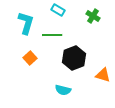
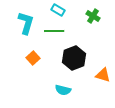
green line: moved 2 px right, 4 px up
orange square: moved 3 px right
